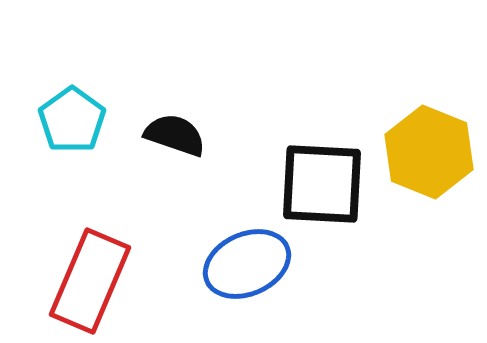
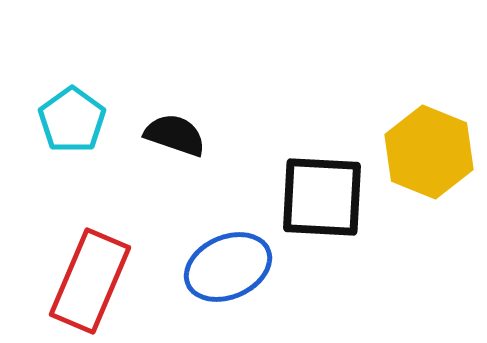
black square: moved 13 px down
blue ellipse: moved 19 px left, 3 px down
